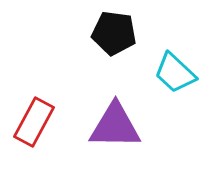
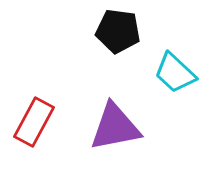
black pentagon: moved 4 px right, 2 px up
purple triangle: moved 1 px down; rotated 12 degrees counterclockwise
